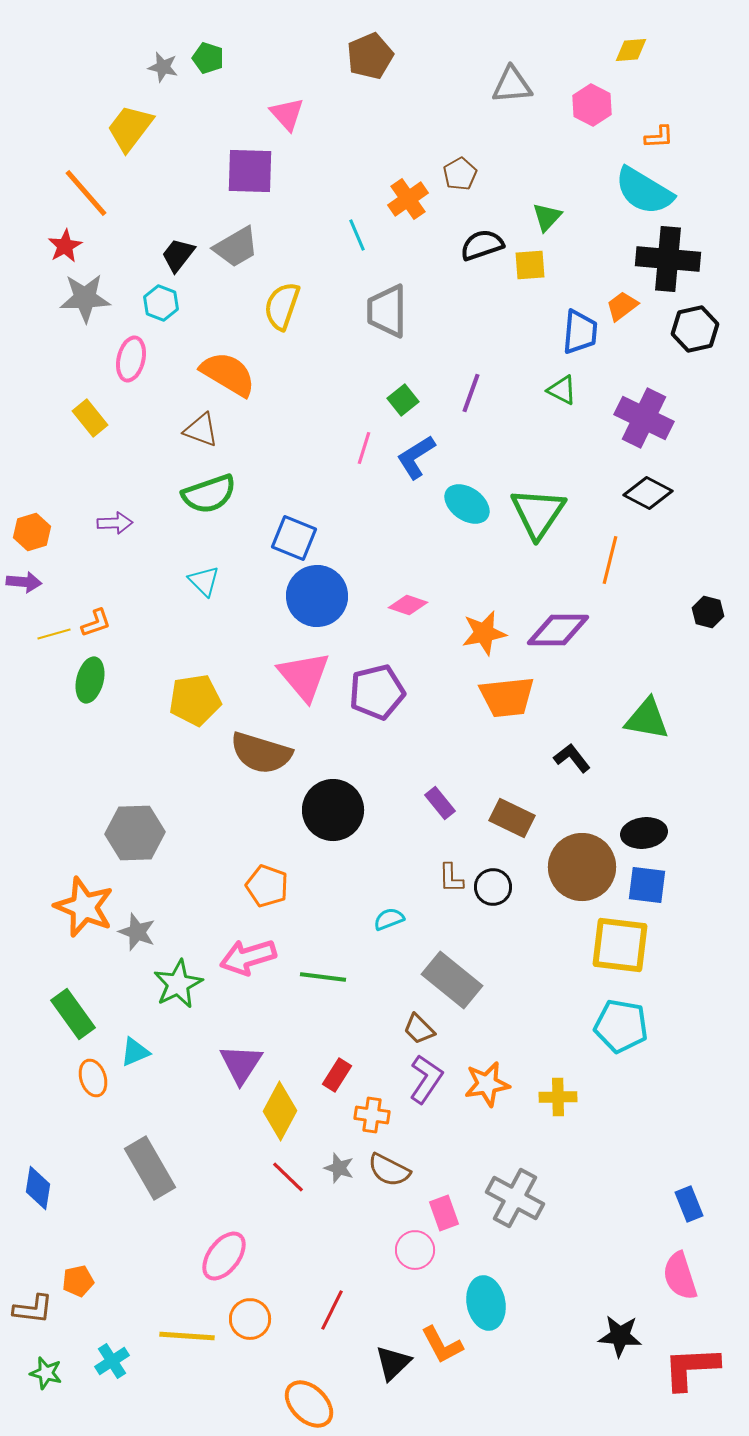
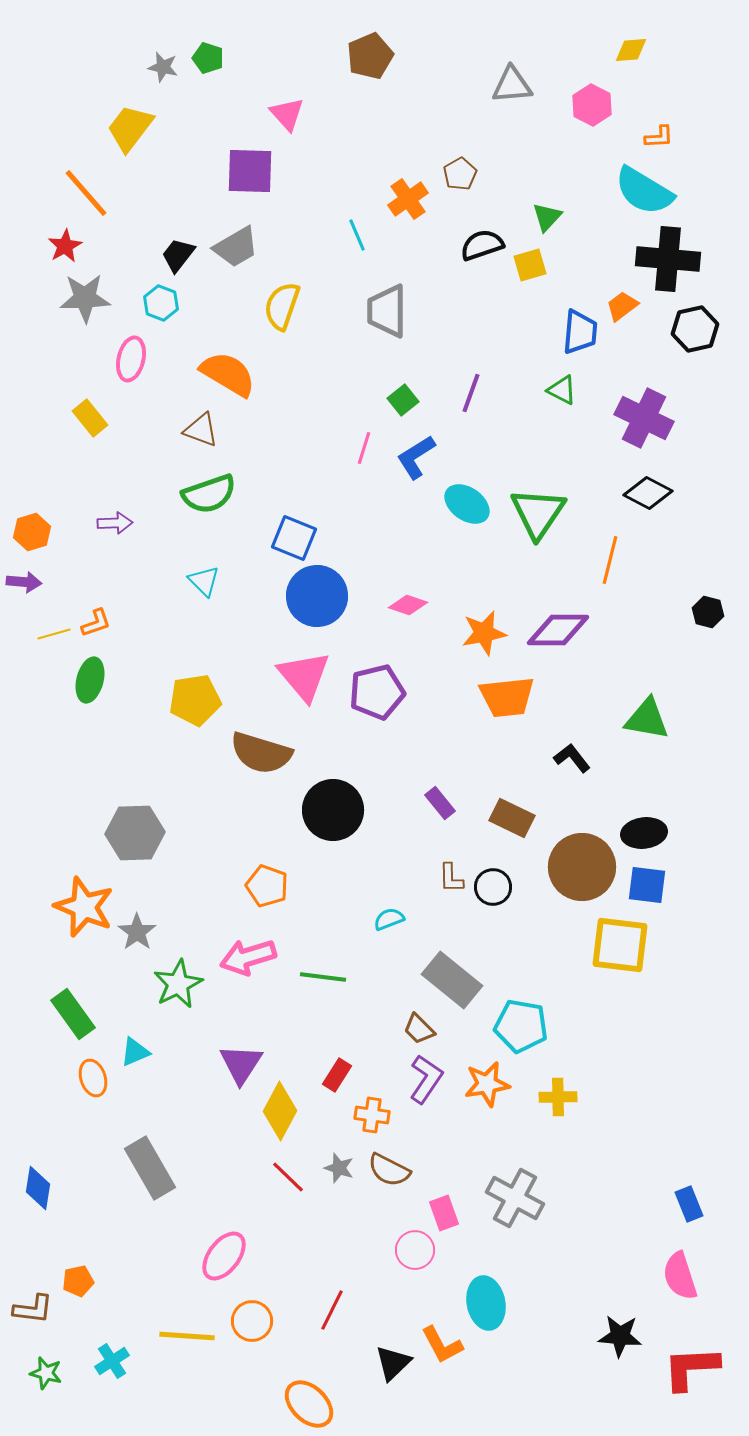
yellow square at (530, 265): rotated 12 degrees counterclockwise
gray star at (137, 932): rotated 15 degrees clockwise
cyan pentagon at (621, 1026): moved 100 px left
orange circle at (250, 1319): moved 2 px right, 2 px down
